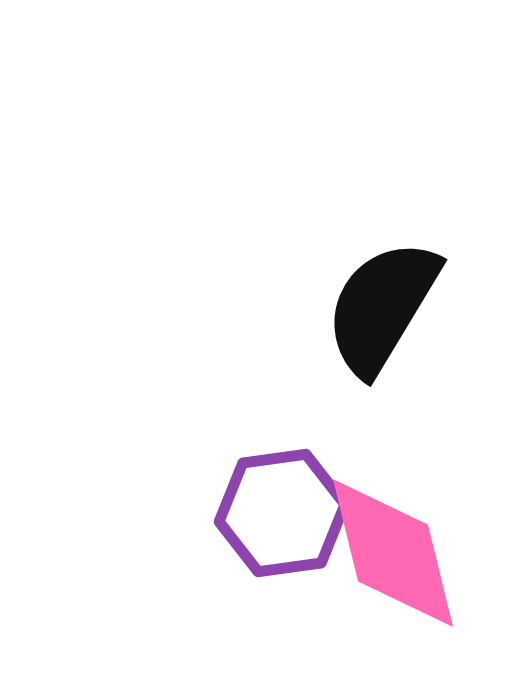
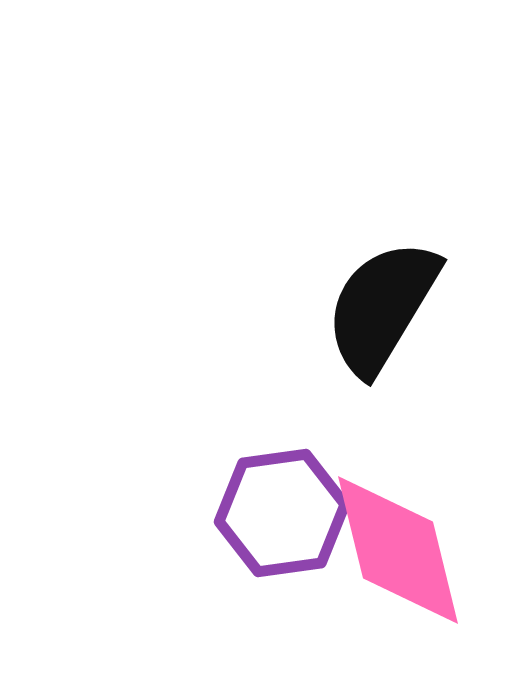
pink diamond: moved 5 px right, 3 px up
